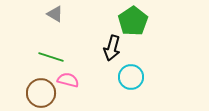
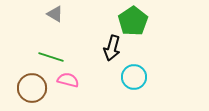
cyan circle: moved 3 px right
brown circle: moved 9 px left, 5 px up
